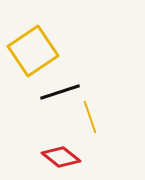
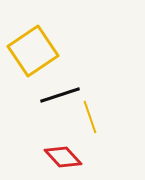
black line: moved 3 px down
red diamond: moved 2 px right; rotated 9 degrees clockwise
